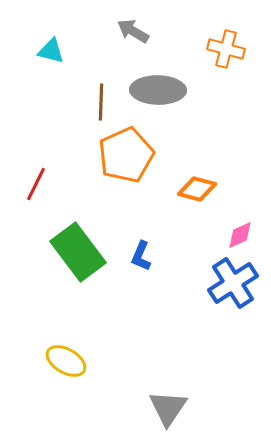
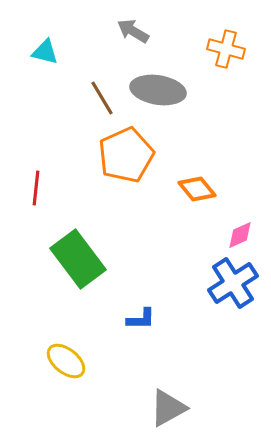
cyan triangle: moved 6 px left, 1 px down
gray ellipse: rotated 8 degrees clockwise
brown line: moved 1 px right, 4 px up; rotated 33 degrees counterclockwise
red line: moved 4 px down; rotated 20 degrees counterclockwise
orange diamond: rotated 36 degrees clockwise
green rectangle: moved 7 px down
blue L-shape: moved 63 px down; rotated 112 degrees counterclockwise
yellow ellipse: rotated 9 degrees clockwise
gray triangle: rotated 27 degrees clockwise
